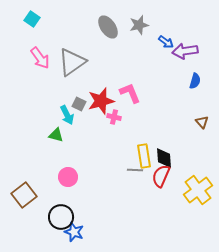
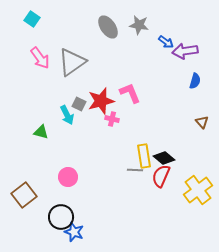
gray star: rotated 24 degrees clockwise
pink cross: moved 2 px left, 2 px down
green triangle: moved 15 px left, 3 px up
black diamond: rotated 45 degrees counterclockwise
